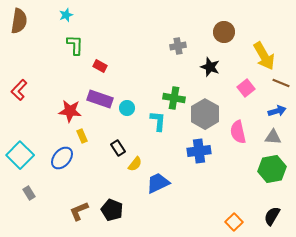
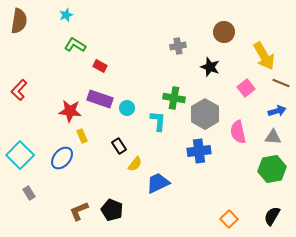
green L-shape: rotated 60 degrees counterclockwise
black rectangle: moved 1 px right, 2 px up
orange square: moved 5 px left, 3 px up
